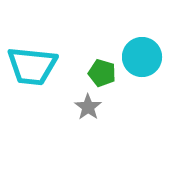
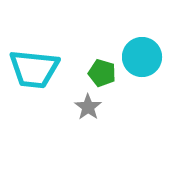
cyan trapezoid: moved 2 px right, 3 px down
